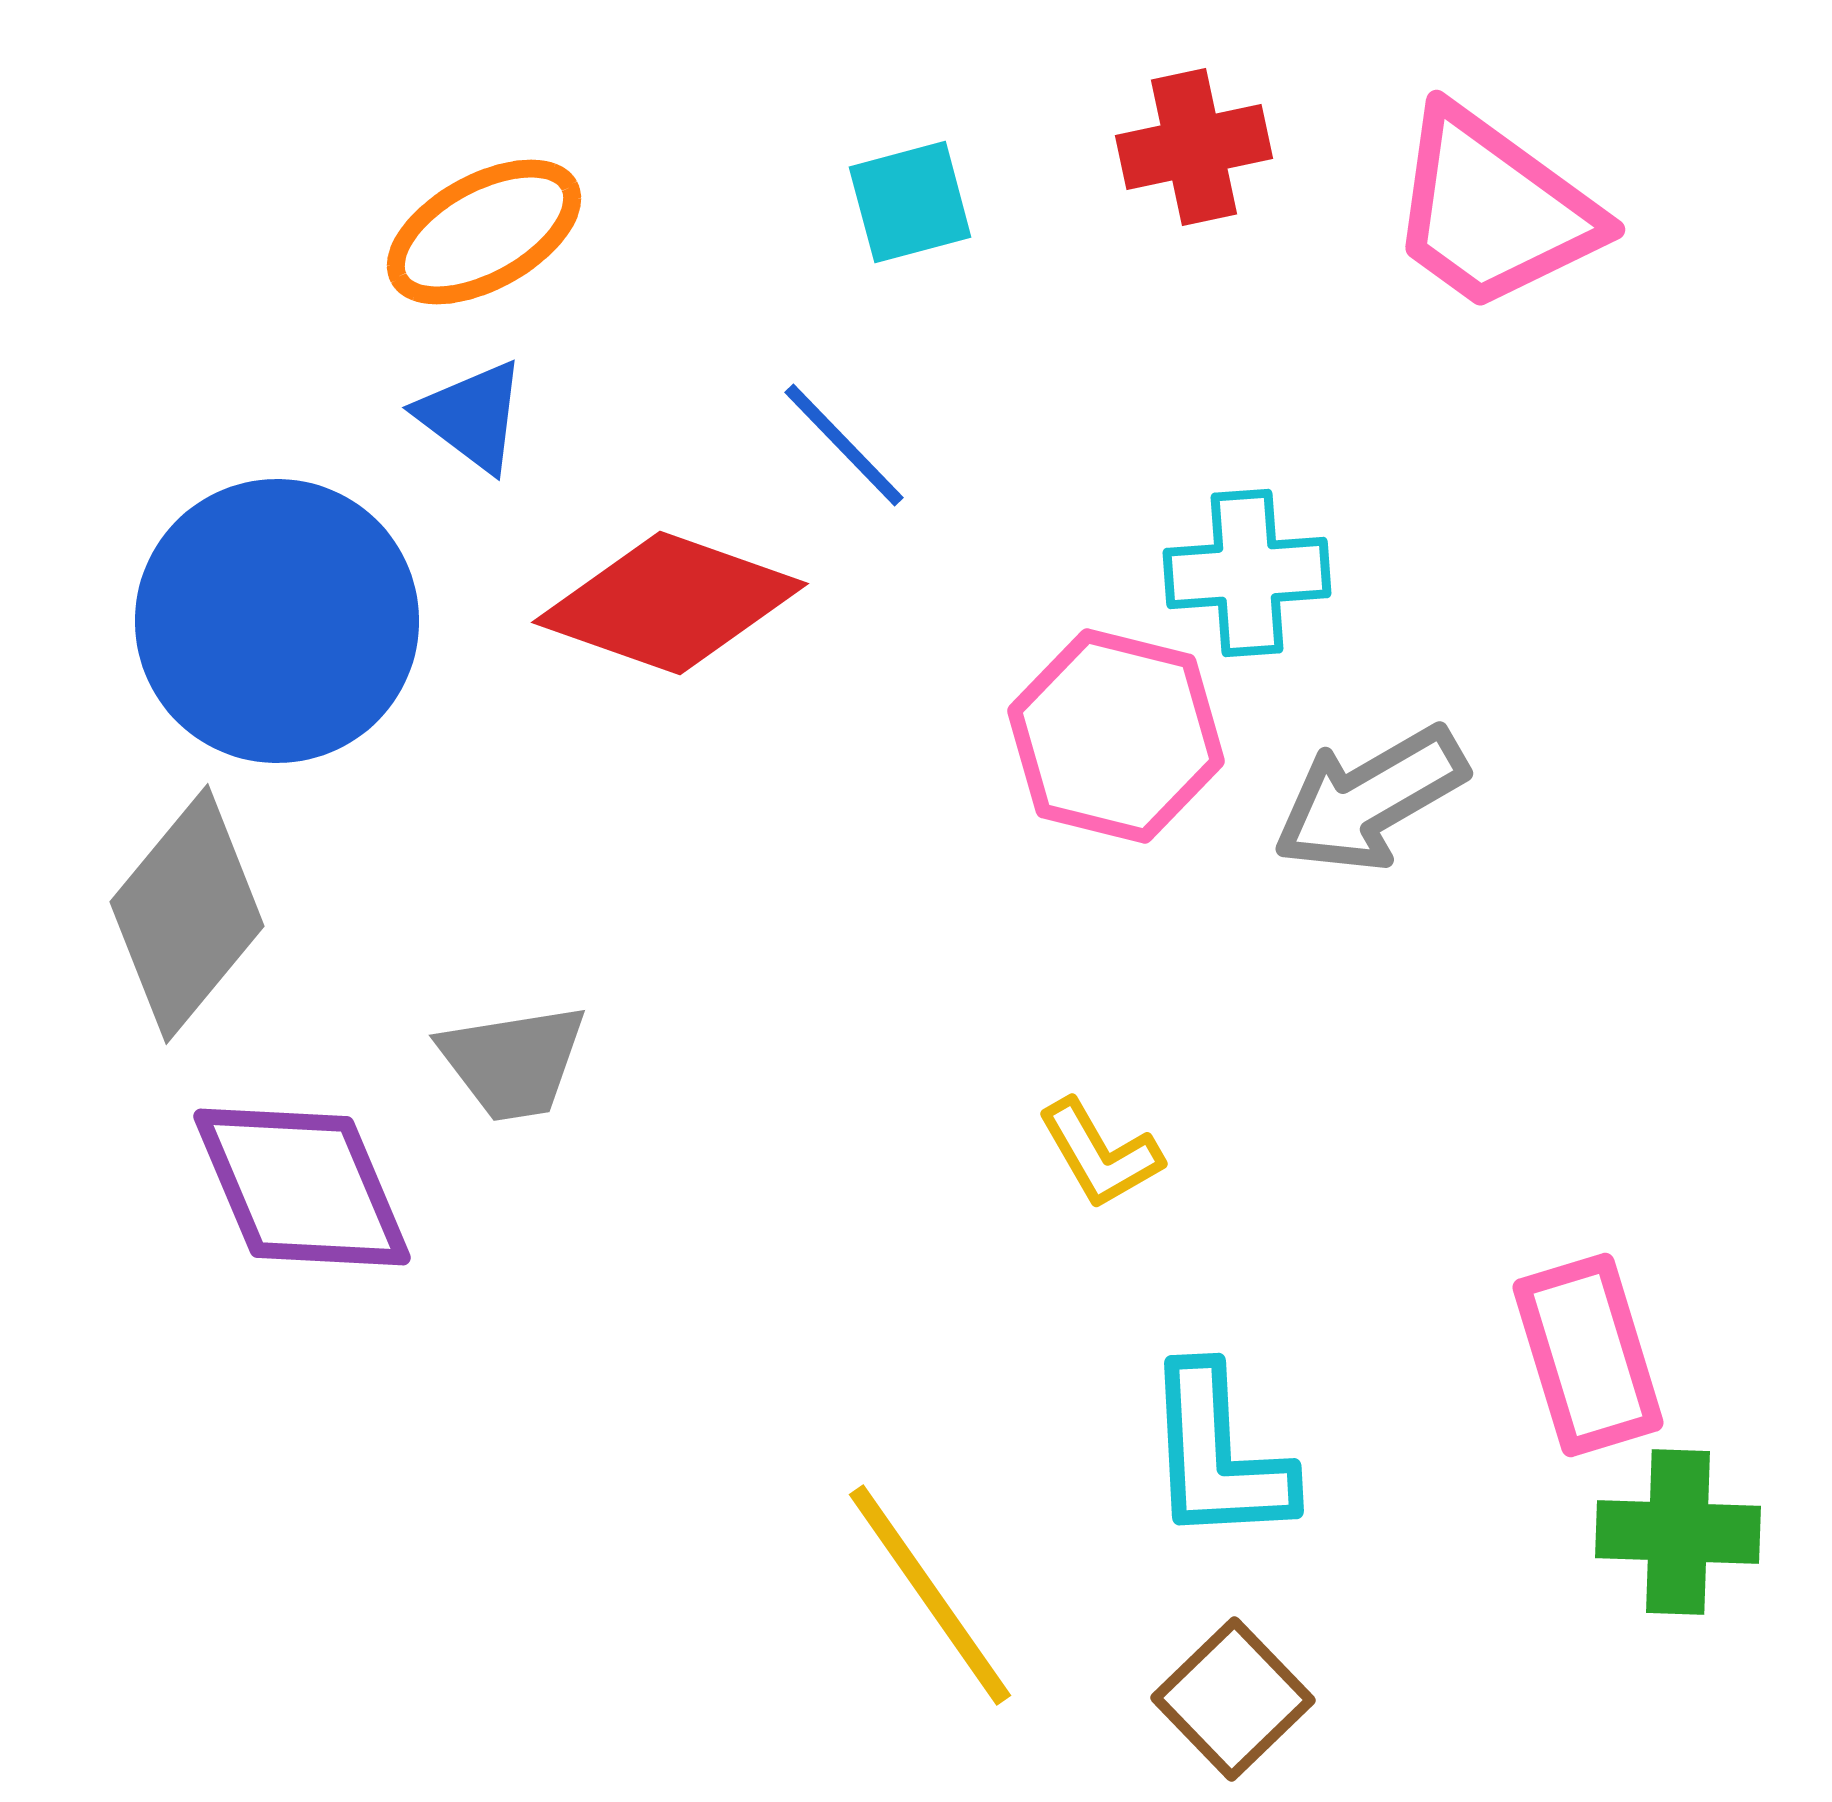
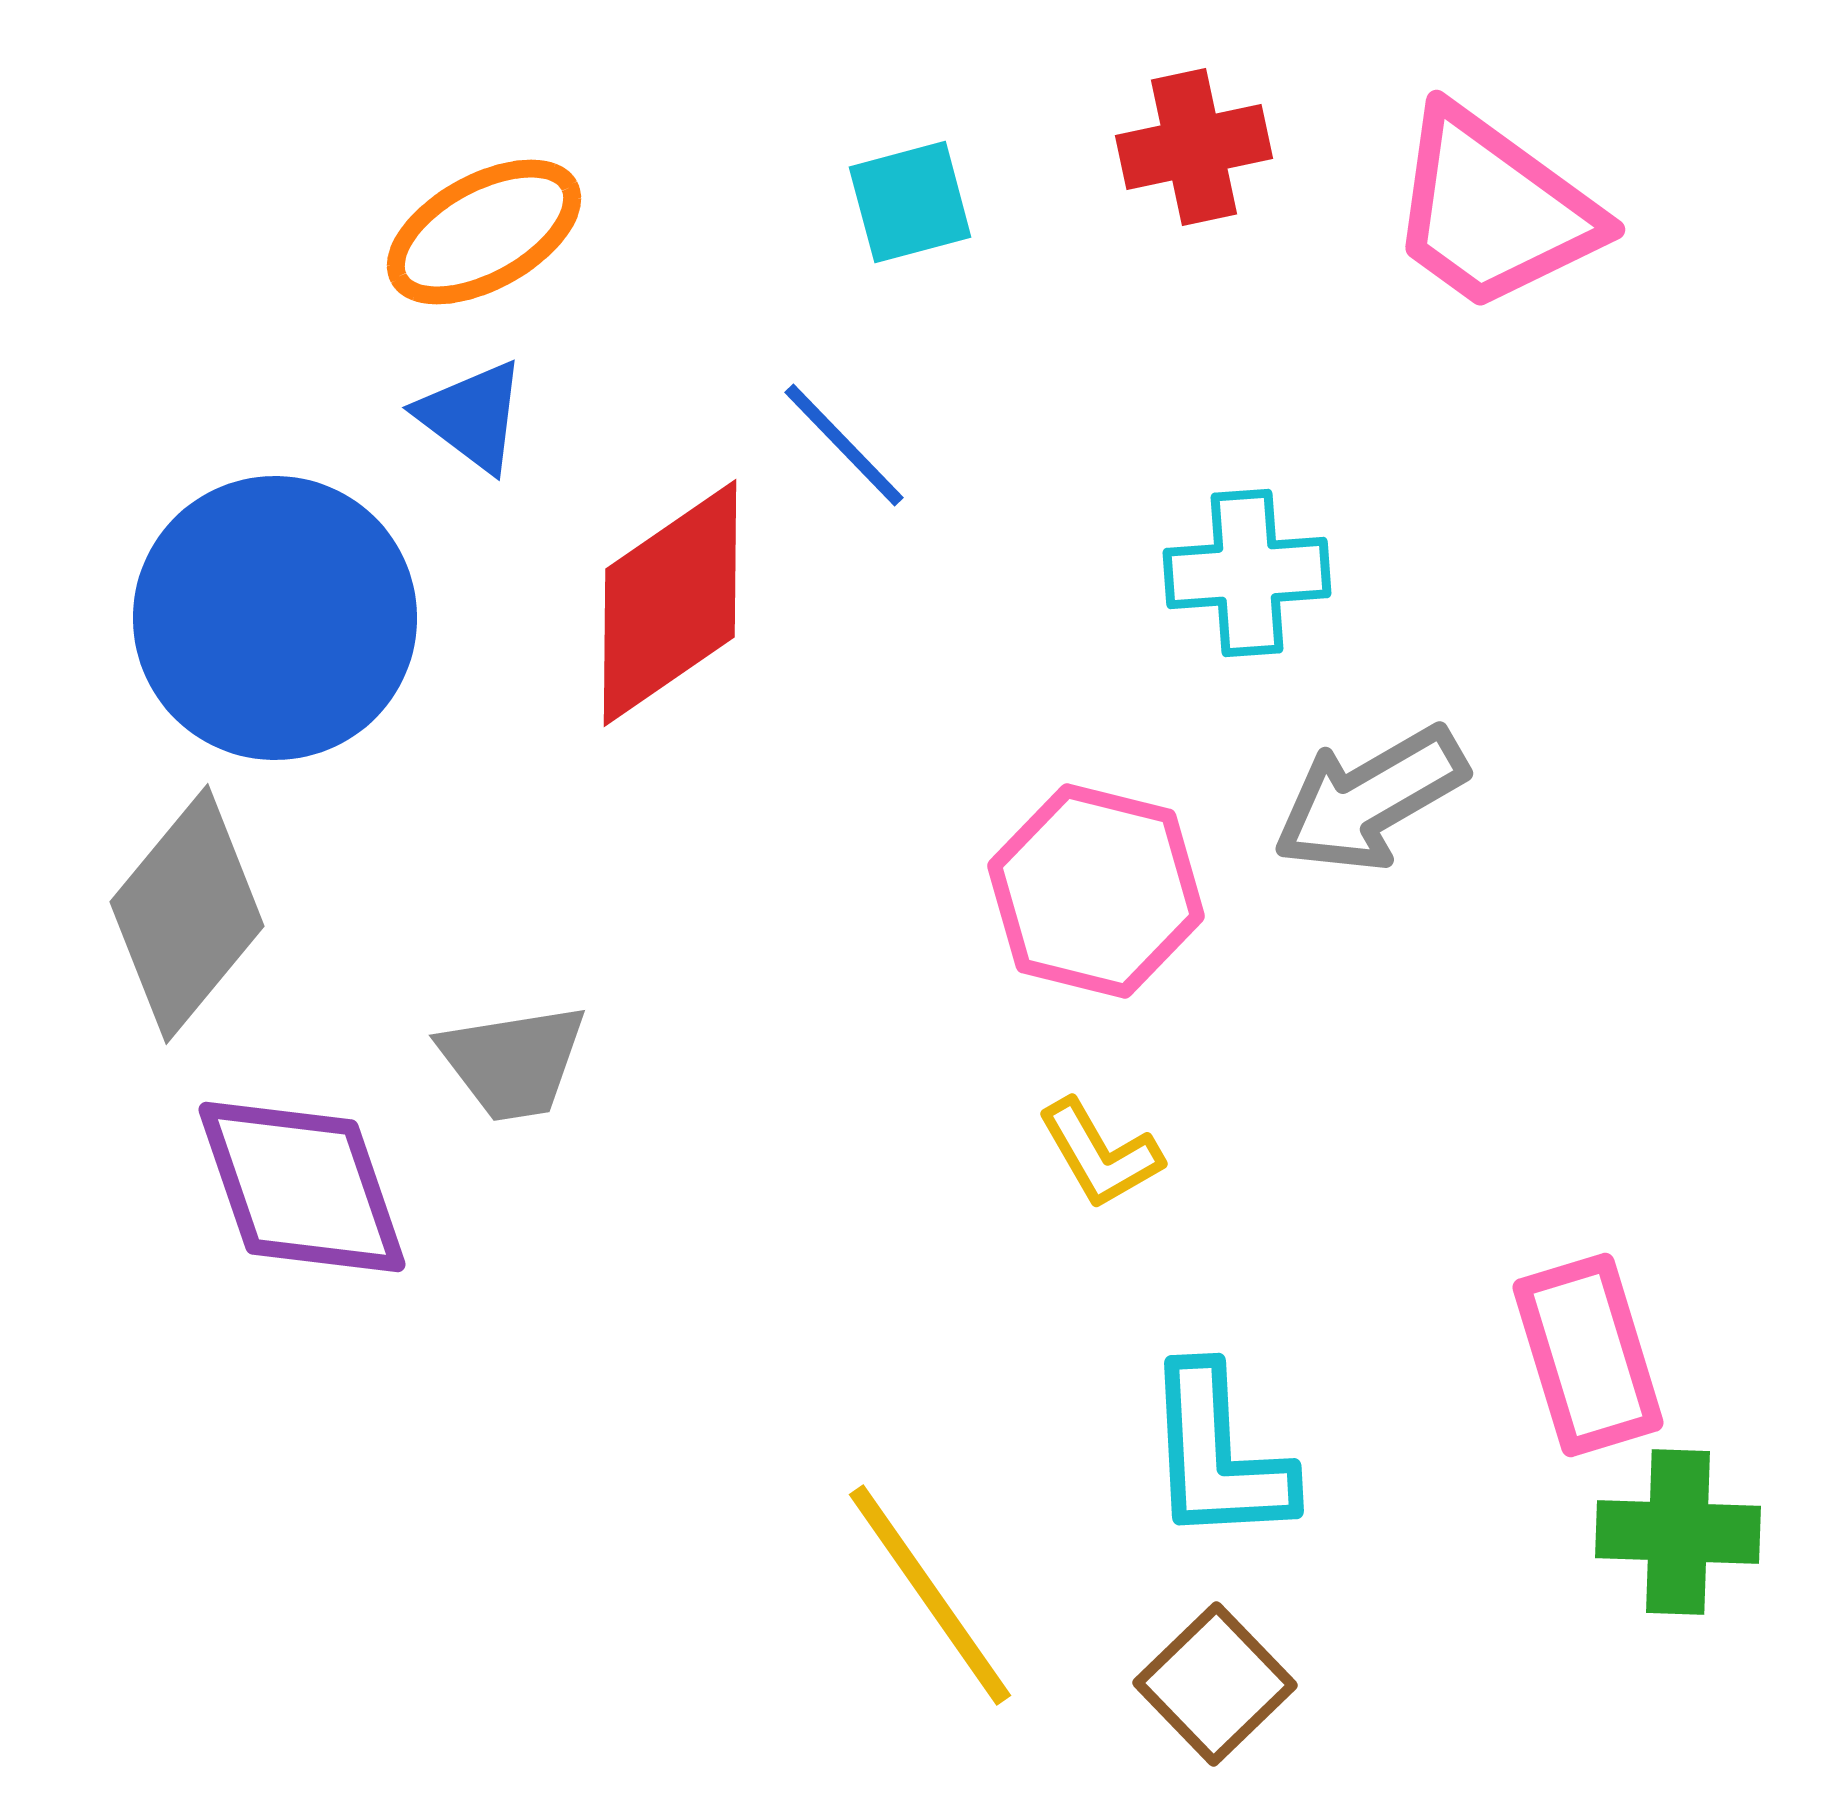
red diamond: rotated 54 degrees counterclockwise
blue circle: moved 2 px left, 3 px up
pink hexagon: moved 20 px left, 155 px down
purple diamond: rotated 4 degrees clockwise
brown square: moved 18 px left, 15 px up
